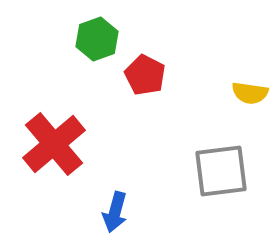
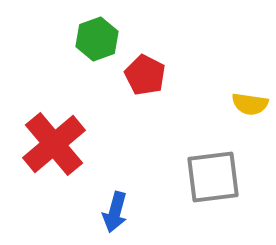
yellow semicircle: moved 11 px down
gray square: moved 8 px left, 6 px down
